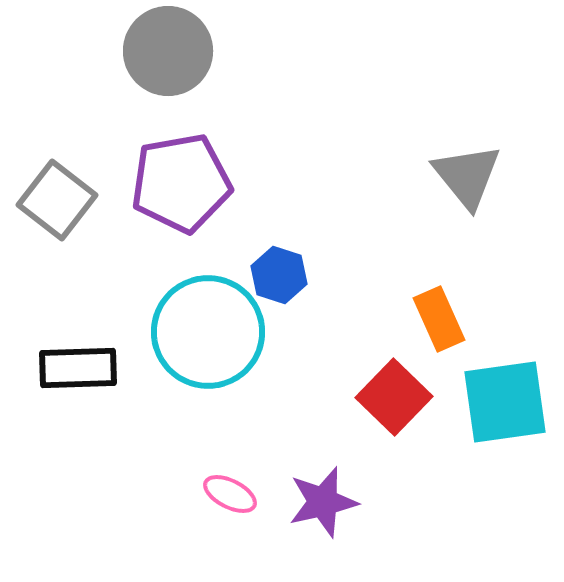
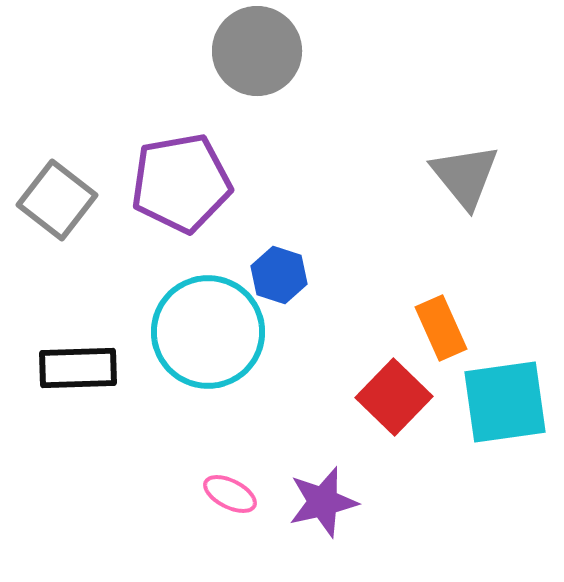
gray circle: moved 89 px right
gray triangle: moved 2 px left
orange rectangle: moved 2 px right, 9 px down
